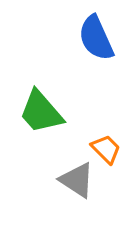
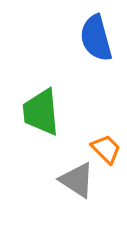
blue semicircle: rotated 9 degrees clockwise
green trapezoid: rotated 36 degrees clockwise
